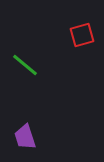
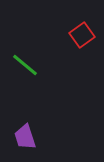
red square: rotated 20 degrees counterclockwise
